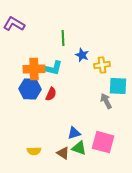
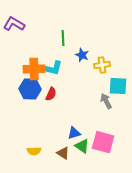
green triangle: moved 3 px right, 2 px up; rotated 14 degrees clockwise
